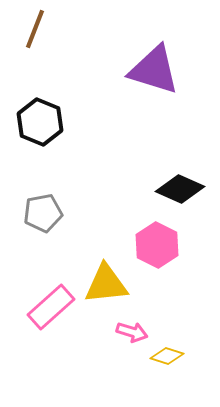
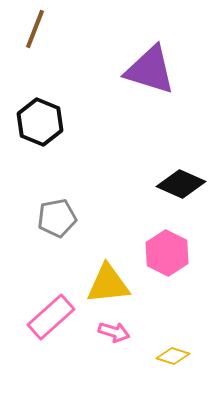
purple triangle: moved 4 px left
black diamond: moved 1 px right, 5 px up
gray pentagon: moved 14 px right, 5 px down
pink hexagon: moved 10 px right, 8 px down
yellow triangle: moved 2 px right
pink rectangle: moved 10 px down
pink arrow: moved 18 px left
yellow diamond: moved 6 px right
